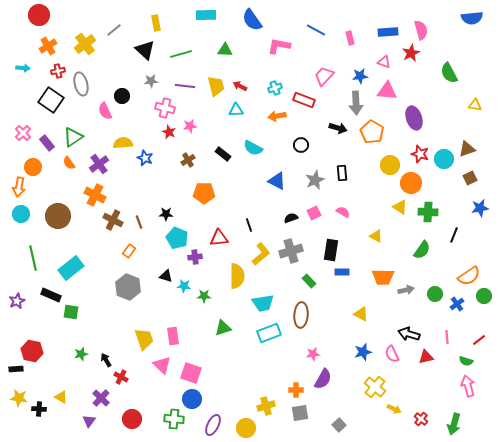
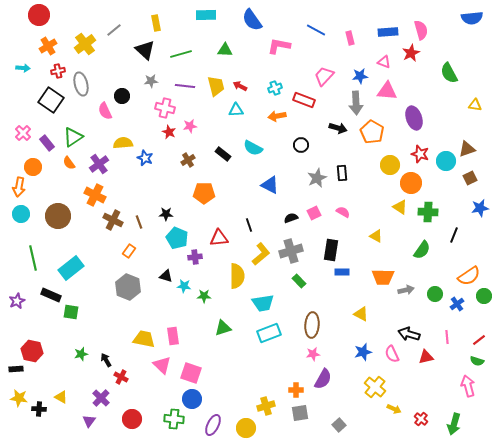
cyan circle at (444, 159): moved 2 px right, 2 px down
gray star at (315, 180): moved 2 px right, 2 px up
blue triangle at (277, 181): moved 7 px left, 4 px down
green rectangle at (309, 281): moved 10 px left
brown ellipse at (301, 315): moved 11 px right, 10 px down
yellow trapezoid at (144, 339): rotated 60 degrees counterclockwise
green semicircle at (466, 361): moved 11 px right
